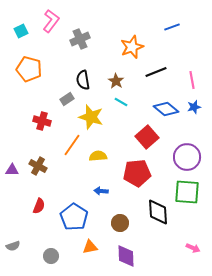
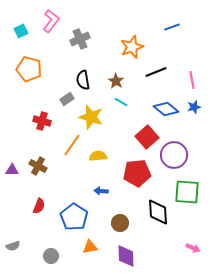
purple circle: moved 13 px left, 2 px up
